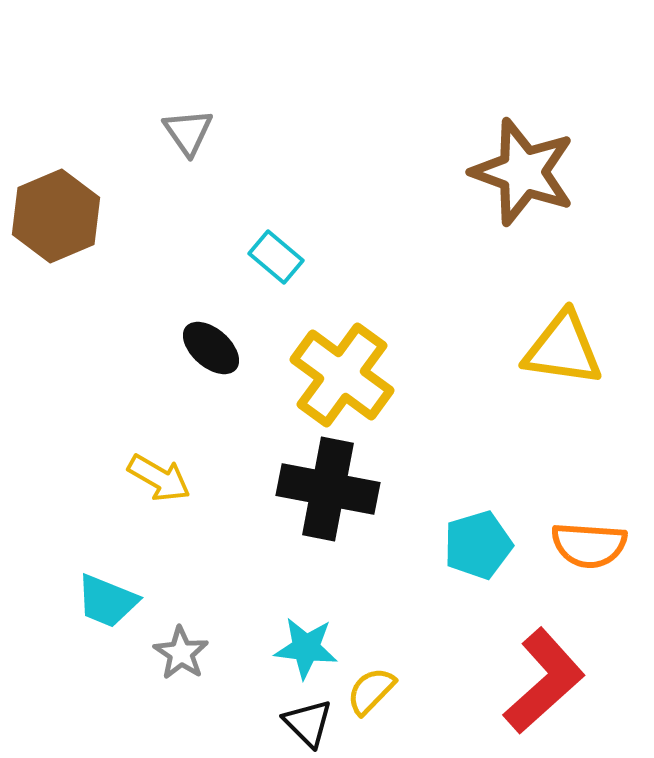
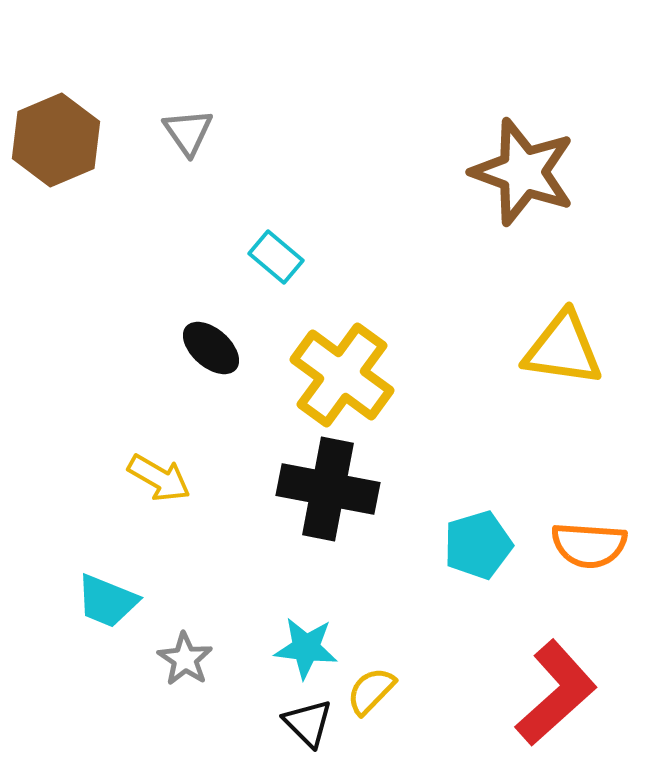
brown hexagon: moved 76 px up
gray star: moved 4 px right, 6 px down
red L-shape: moved 12 px right, 12 px down
